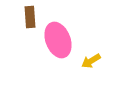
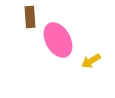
pink ellipse: rotated 8 degrees counterclockwise
